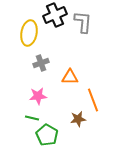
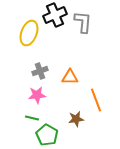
yellow ellipse: rotated 10 degrees clockwise
gray cross: moved 1 px left, 8 px down
pink star: moved 1 px left, 1 px up
orange line: moved 3 px right
brown star: moved 2 px left
